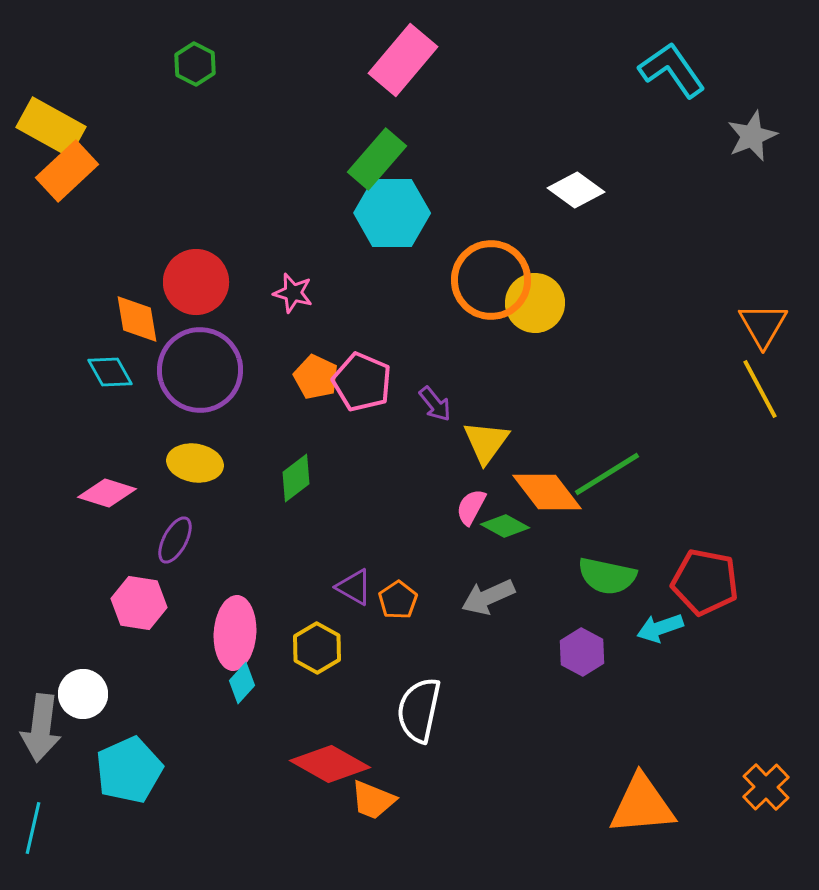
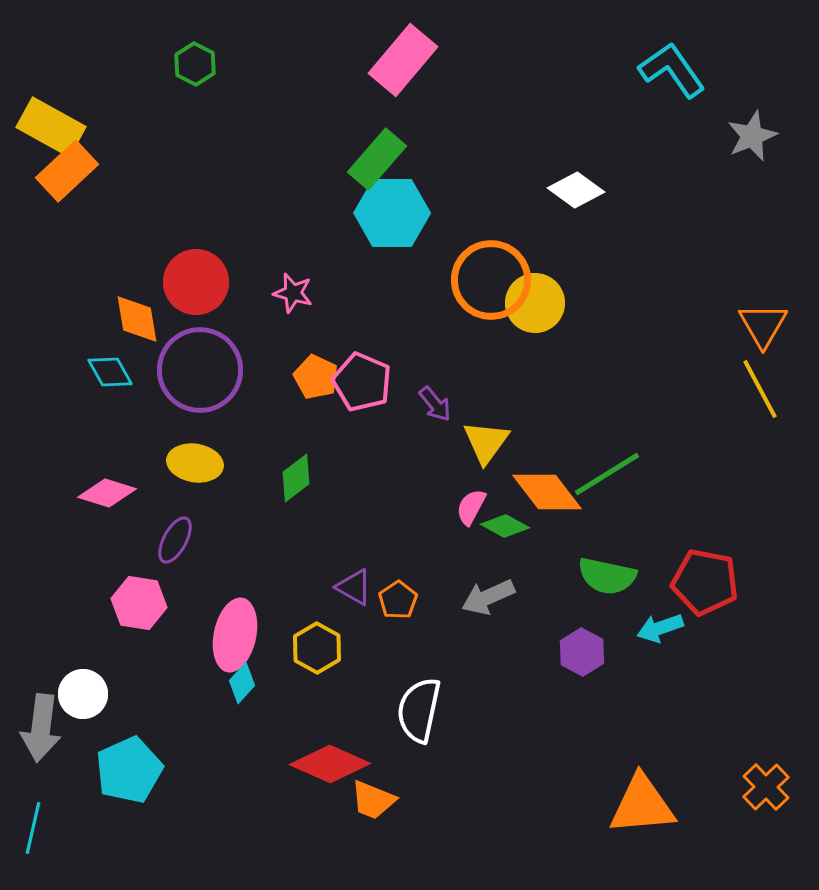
pink ellipse at (235, 633): moved 2 px down; rotated 8 degrees clockwise
red diamond at (330, 764): rotated 6 degrees counterclockwise
